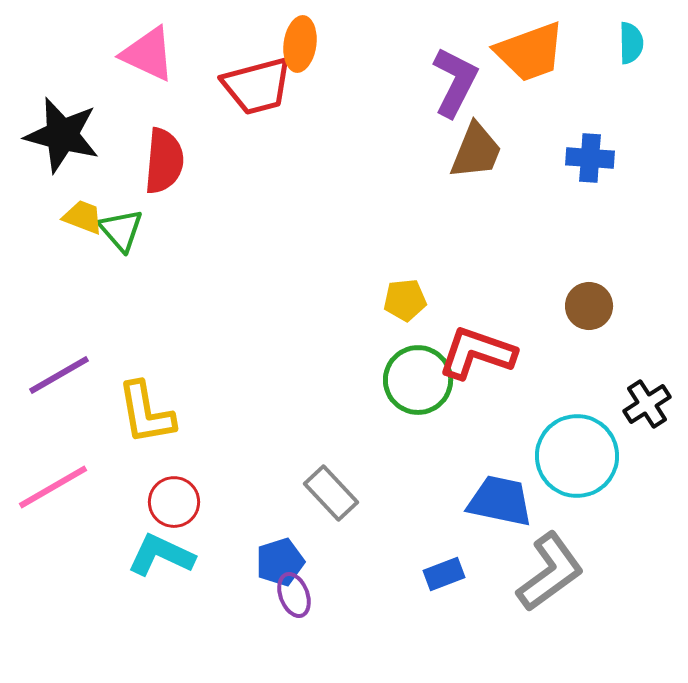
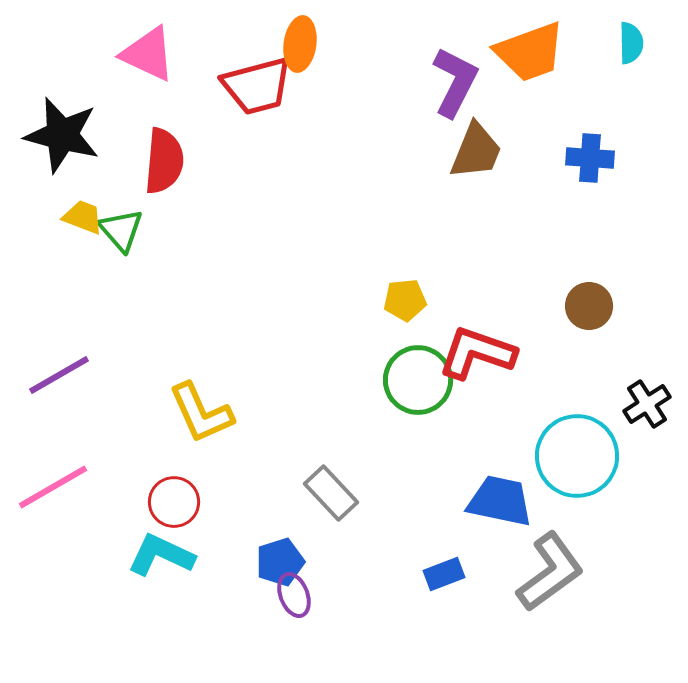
yellow L-shape: moved 55 px right; rotated 14 degrees counterclockwise
